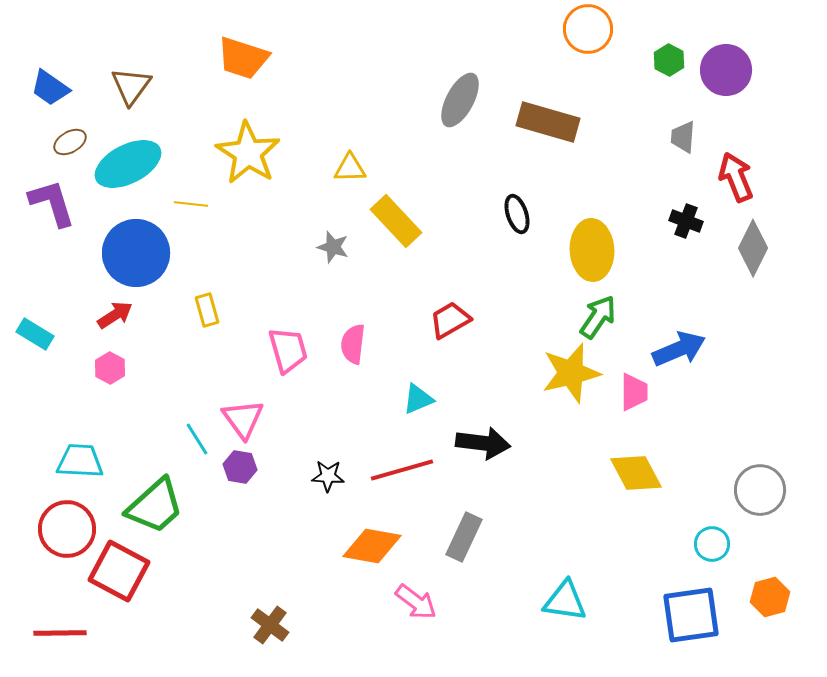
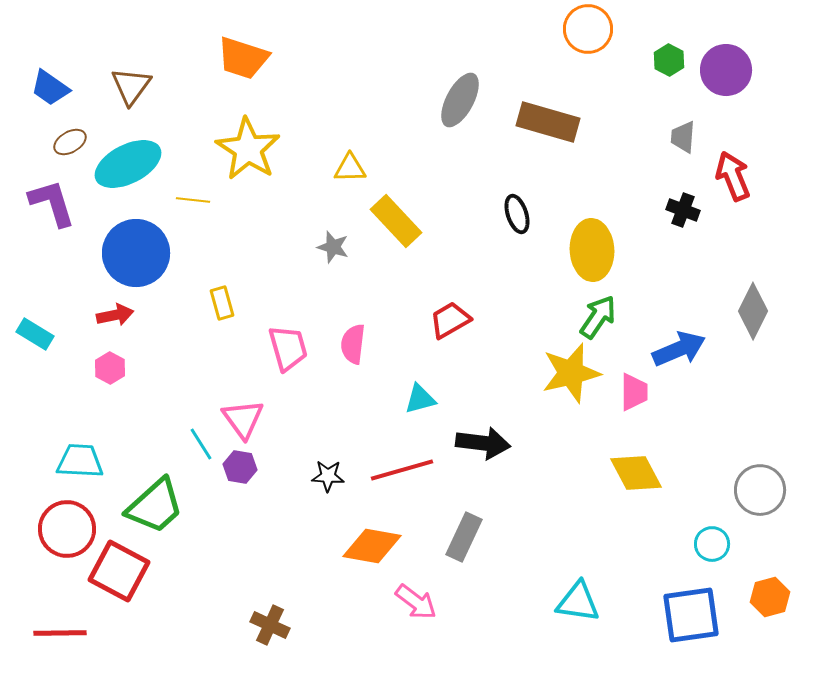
yellow star at (248, 153): moved 4 px up
red arrow at (736, 177): moved 3 px left, 1 px up
yellow line at (191, 204): moved 2 px right, 4 px up
black cross at (686, 221): moved 3 px left, 11 px up
gray diamond at (753, 248): moved 63 px down
yellow rectangle at (207, 310): moved 15 px right, 7 px up
red arrow at (115, 315): rotated 21 degrees clockwise
pink trapezoid at (288, 350): moved 2 px up
cyan triangle at (418, 399): moved 2 px right; rotated 8 degrees clockwise
cyan line at (197, 439): moved 4 px right, 5 px down
cyan triangle at (565, 601): moved 13 px right, 1 px down
brown cross at (270, 625): rotated 12 degrees counterclockwise
